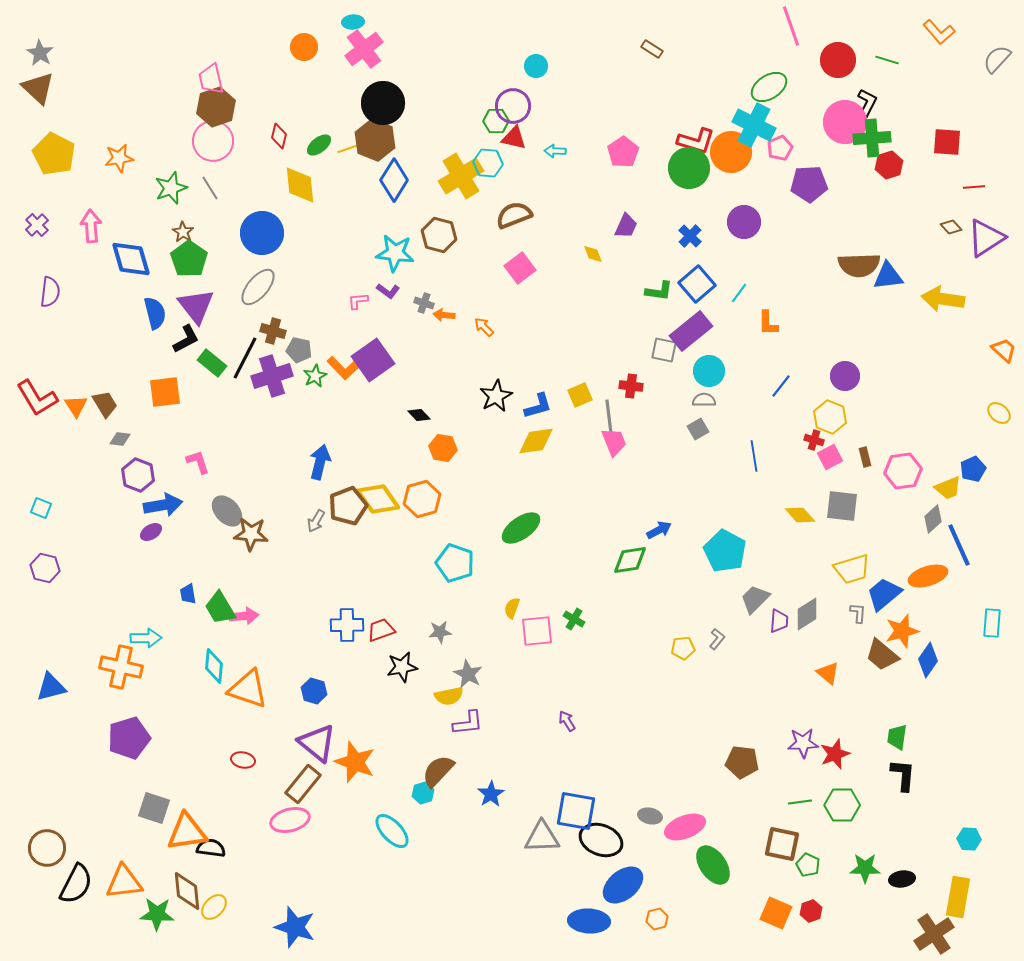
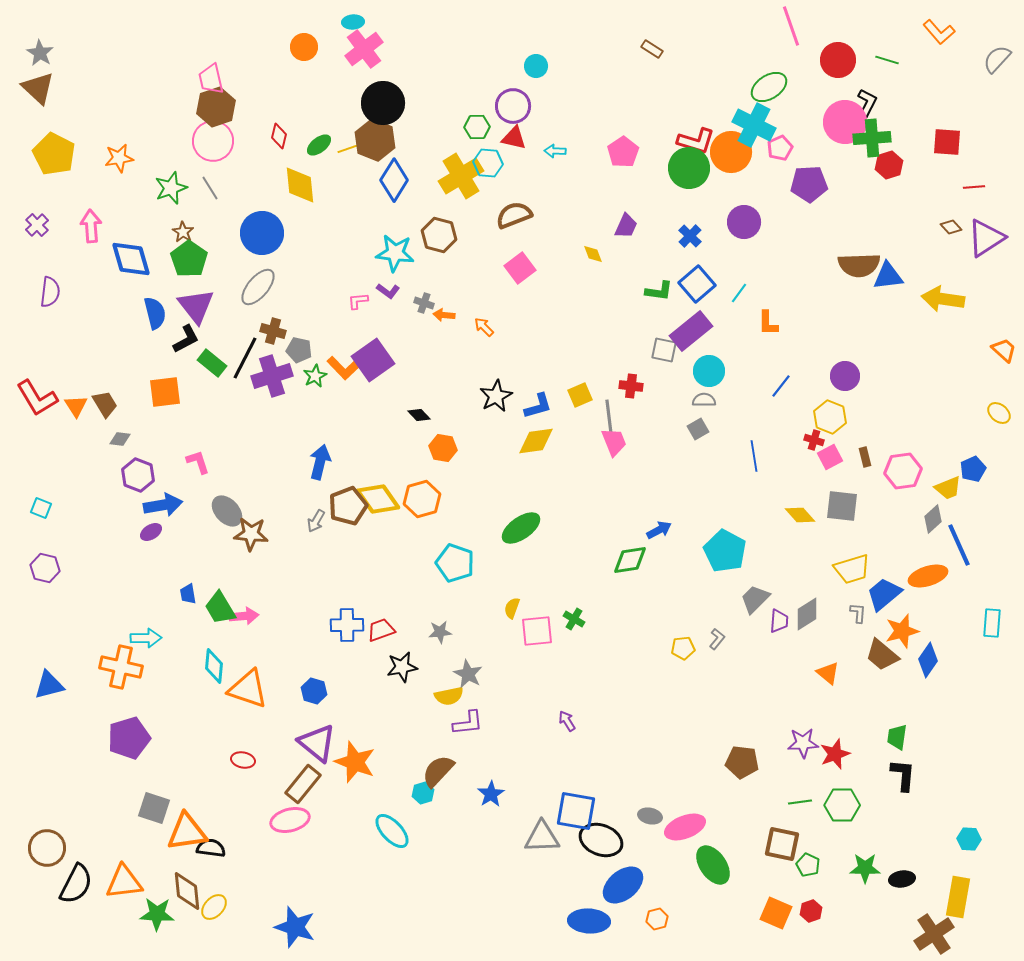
green hexagon at (496, 121): moved 19 px left, 6 px down
blue triangle at (51, 687): moved 2 px left, 2 px up
